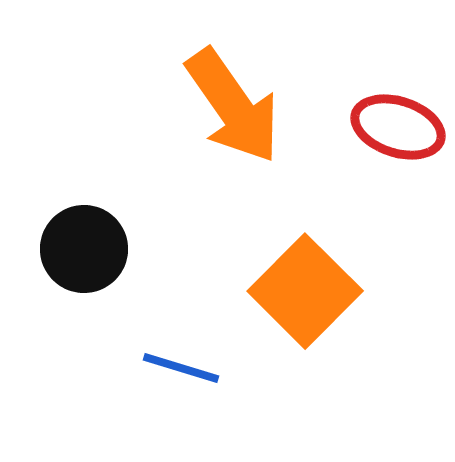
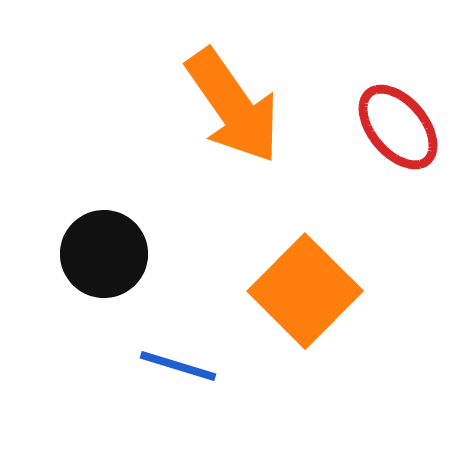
red ellipse: rotated 32 degrees clockwise
black circle: moved 20 px right, 5 px down
blue line: moved 3 px left, 2 px up
